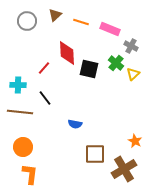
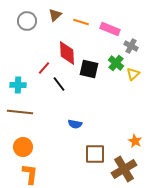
black line: moved 14 px right, 14 px up
